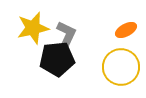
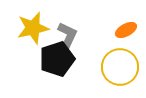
gray L-shape: moved 1 px right, 1 px down
black pentagon: rotated 12 degrees counterclockwise
yellow circle: moved 1 px left
